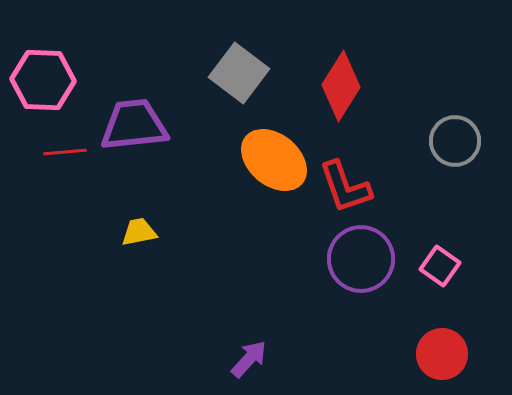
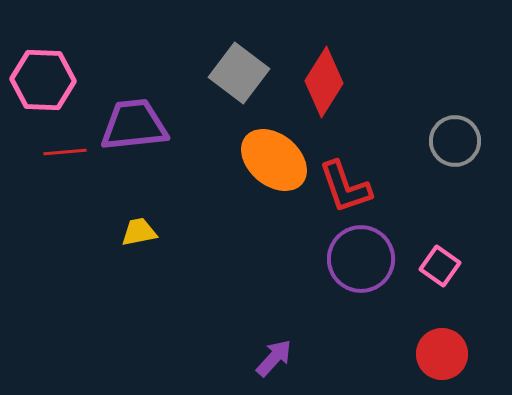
red diamond: moved 17 px left, 4 px up
purple arrow: moved 25 px right, 1 px up
